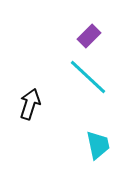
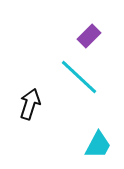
cyan line: moved 9 px left
cyan trapezoid: rotated 40 degrees clockwise
